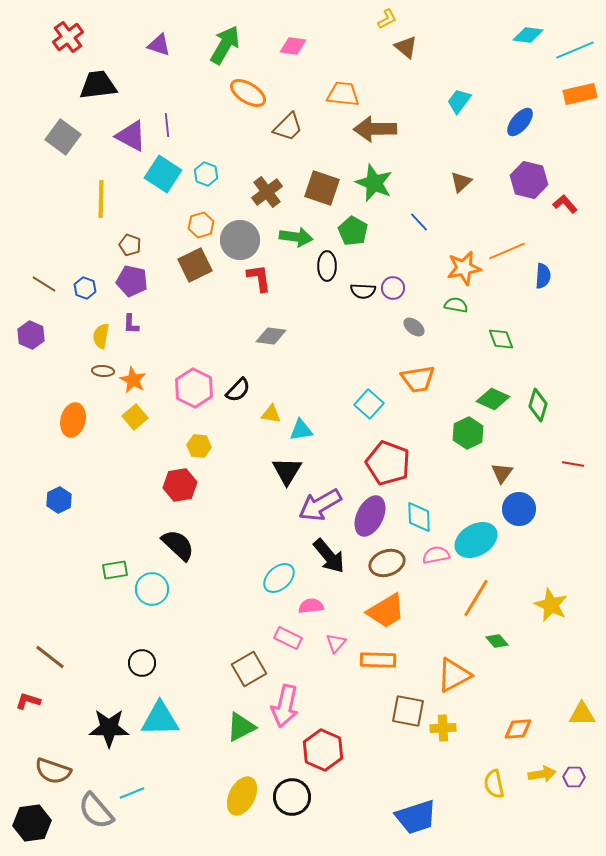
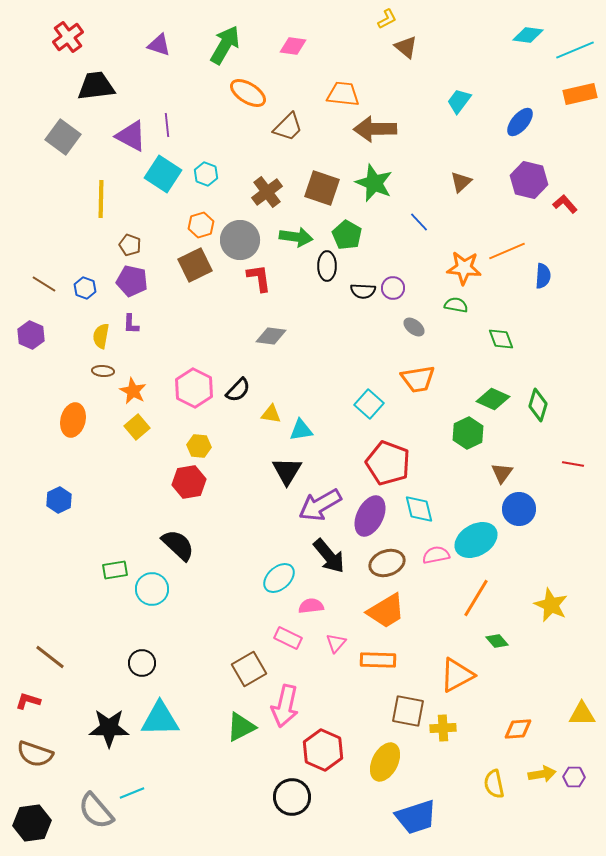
black trapezoid at (98, 85): moved 2 px left, 1 px down
green pentagon at (353, 231): moved 6 px left, 4 px down
orange star at (464, 268): rotated 16 degrees clockwise
orange star at (133, 380): moved 11 px down
yellow square at (135, 417): moved 2 px right, 10 px down
red hexagon at (180, 485): moved 9 px right, 3 px up
cyan diamond at (419, 517): moved 8 px up; rotated 12 degrees counterclockwise
orange triangle at (454, 675): moved 3 px right
brown semicircle at (53, 771): moved 18 px left, 17 px up
yellow ellipse at (242, 796): moved 143 px right, 34 px up
